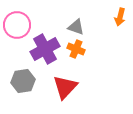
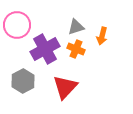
orange arrow: moved 18 px left, 19 px down
gray triangle: rotated 36 degrees counterclockwise
gray hexagon: rotated 20 degrees counterclockwise
